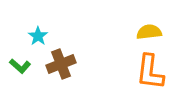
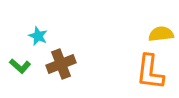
yellow semicircle: moved 12 px right, 2 px down
cyan star: rotated 12 degrees counterclockwise
